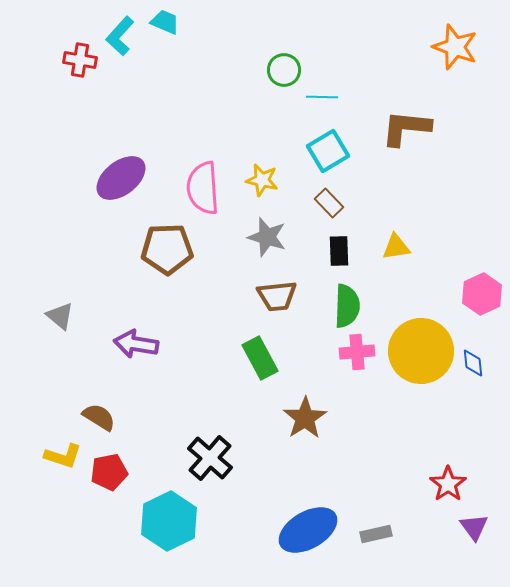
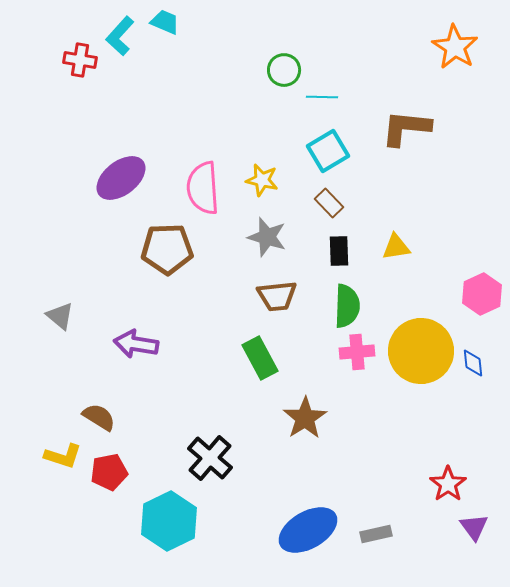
orange star: rotated 12 degrees clockwise
